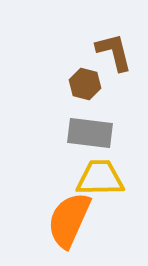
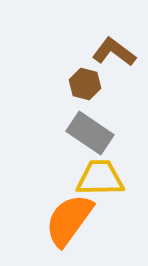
brown L-shape: rotated 39 degrees counterclockwise
gray rectangle: rotated 27 degrees clockwise
orange semicircle: rotated 12 degrees clockwise
